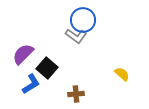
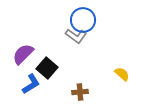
brown cross: moved 4 px right, 2 px up
